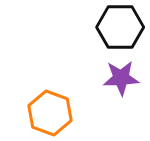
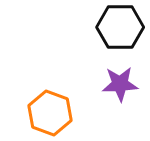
purple star: moved 1 px left, 6 px down
